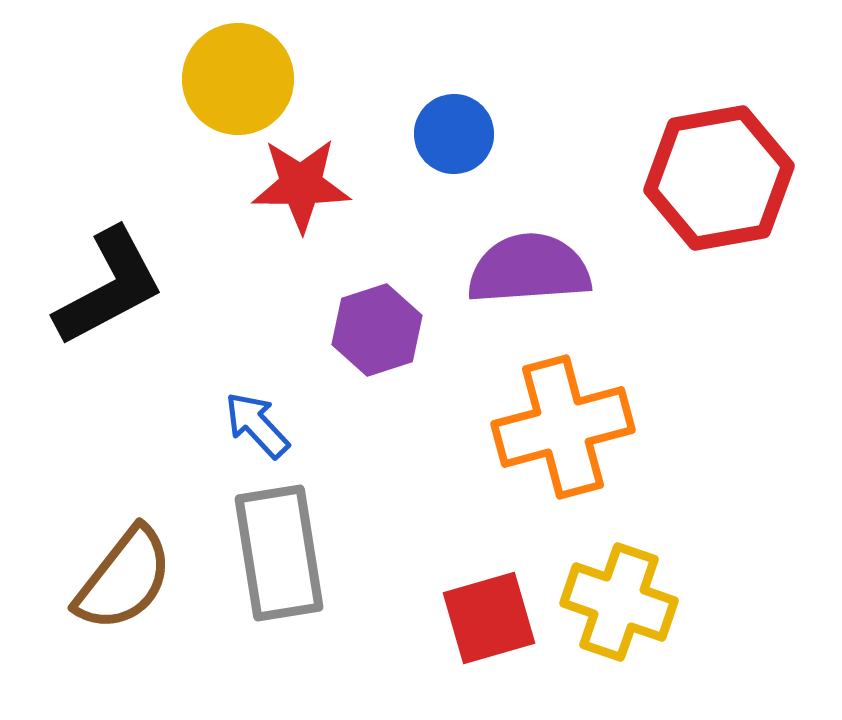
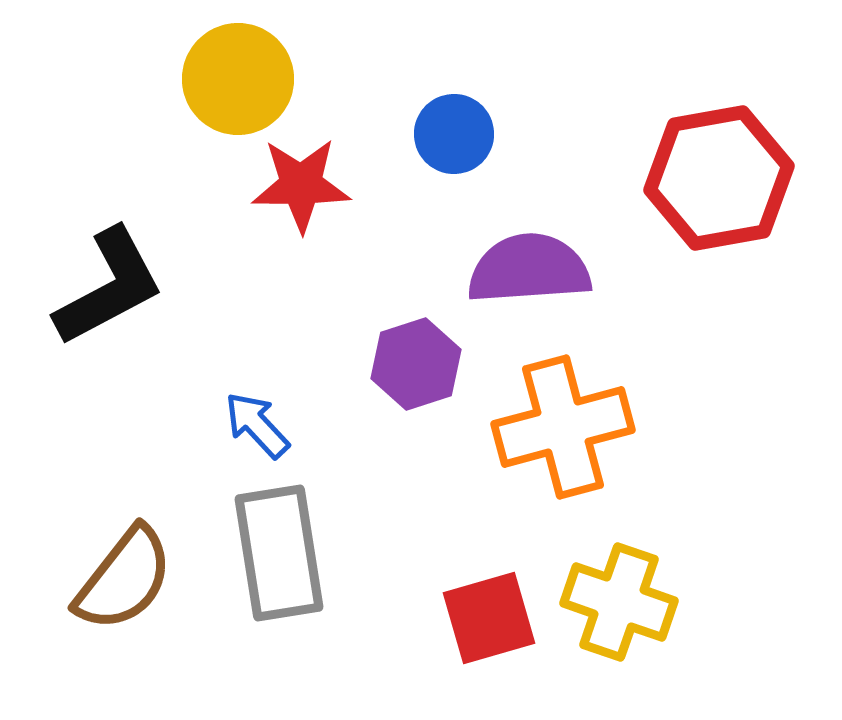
purple hexagon: moved 39 px right, 34 px down
